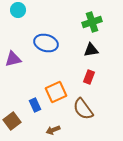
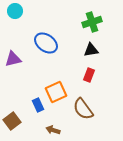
cyan circle: moved 3 px left, 1 px down
blue ellipse: rotated 20 degrees clockwise
red rectangle: moved 2 px up
blue rectangle: moved 3 px right
brown arrow: rotated 40 degrees clockwise
